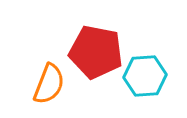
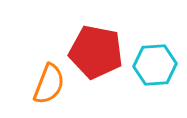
cyan hexagon: moved 10 px right, 11 px up
